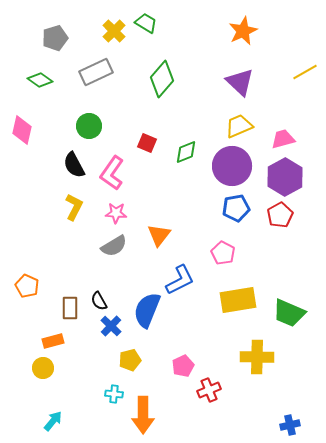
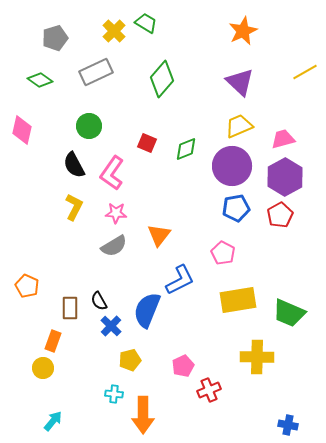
green diamond at (186, 152): moved 3 px up
orange rectangle at (53, 341): rotated 55 degrees counterclockwise
blue cross at (290, 425): moved 2 px left; rotated 24 degrees clockwise
